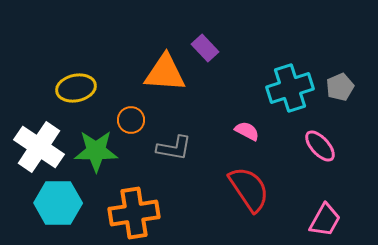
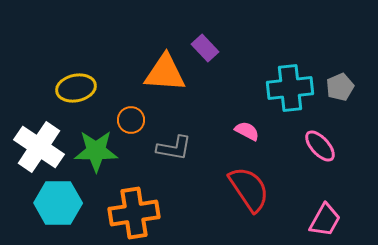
cyan cross: rotated 12 degrees clockwise
